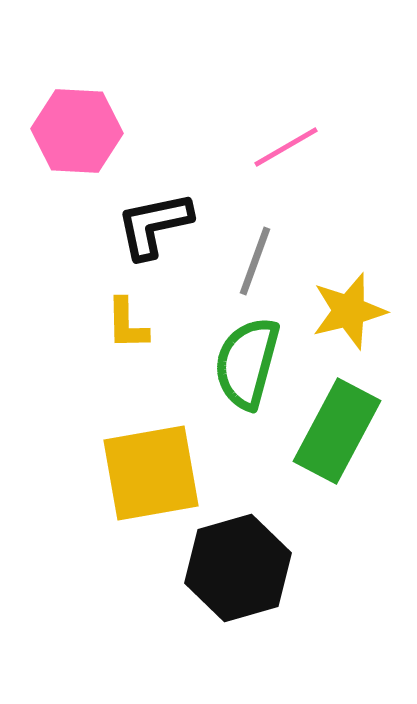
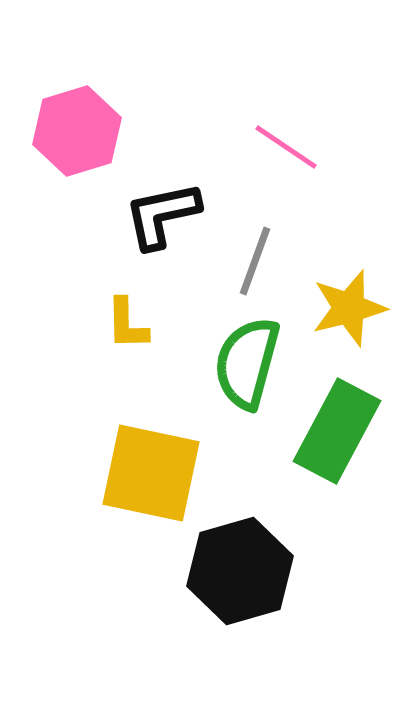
pink hexagon: rotated 20 degrees counterclockwise
pink line: rotated 64 degrees clockwise
black L-shape: moved 8 px right, 10 px up
yellow star: moved 3 px up
yellow square: rotated 22 degrees clockwise
black hexagon: moved 2 px right, 3 px down
